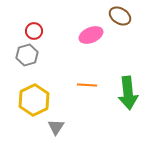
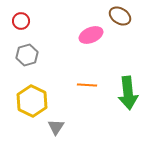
red circle: moved 13 px left, 10 px up
yellow hexagon: moved 2 px left, 1 px down; rotated 8 degrees counterclockwise
